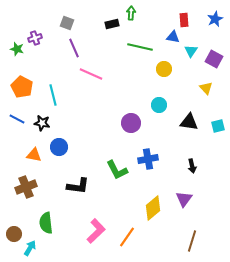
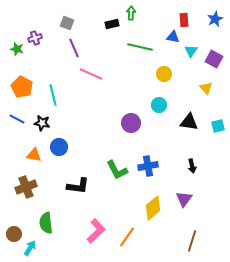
yellow circle: moved 5 px down
blue cross: moved 7 px down
